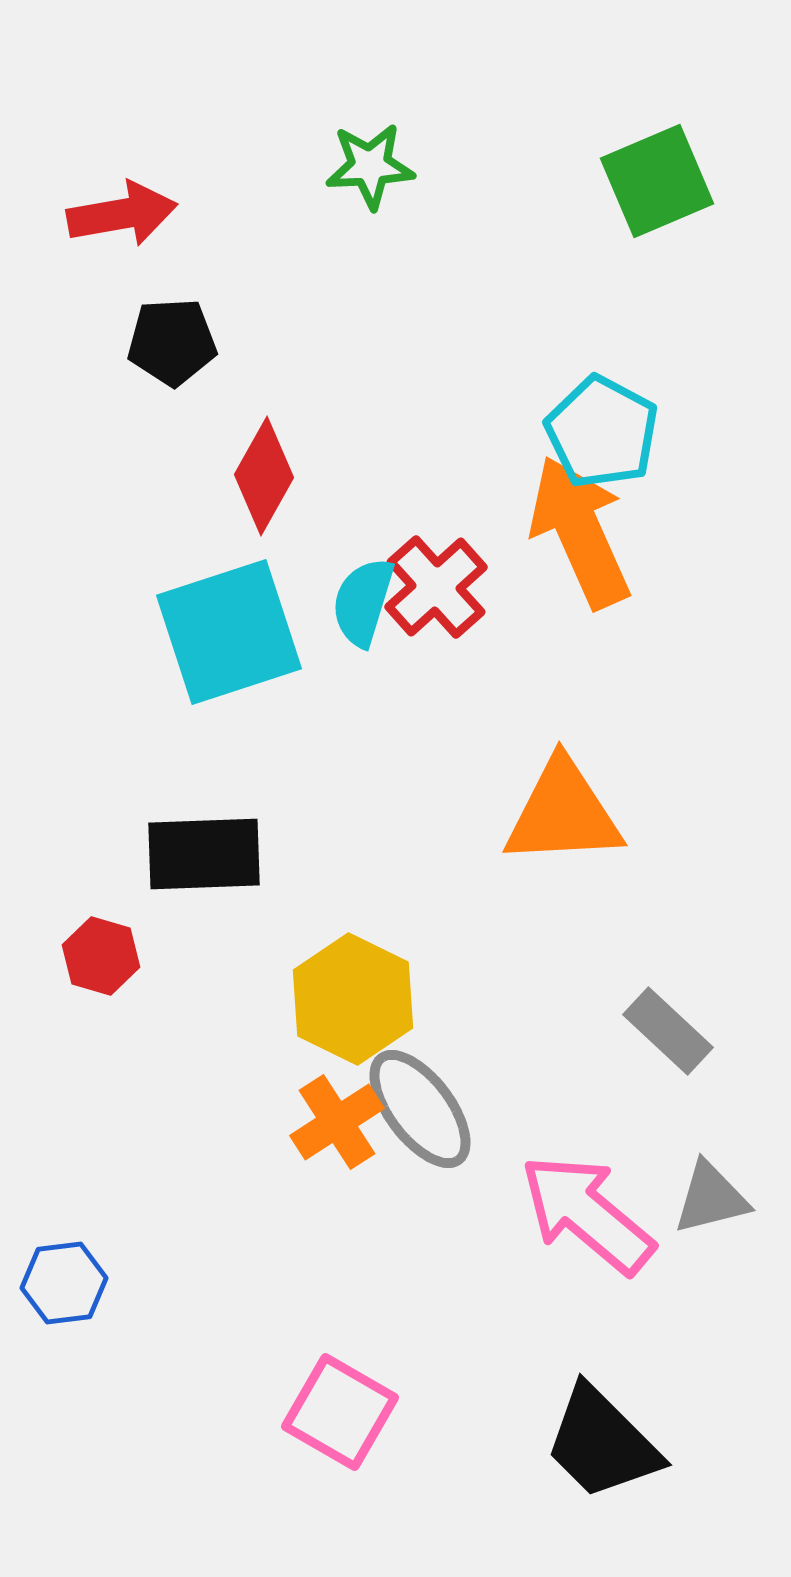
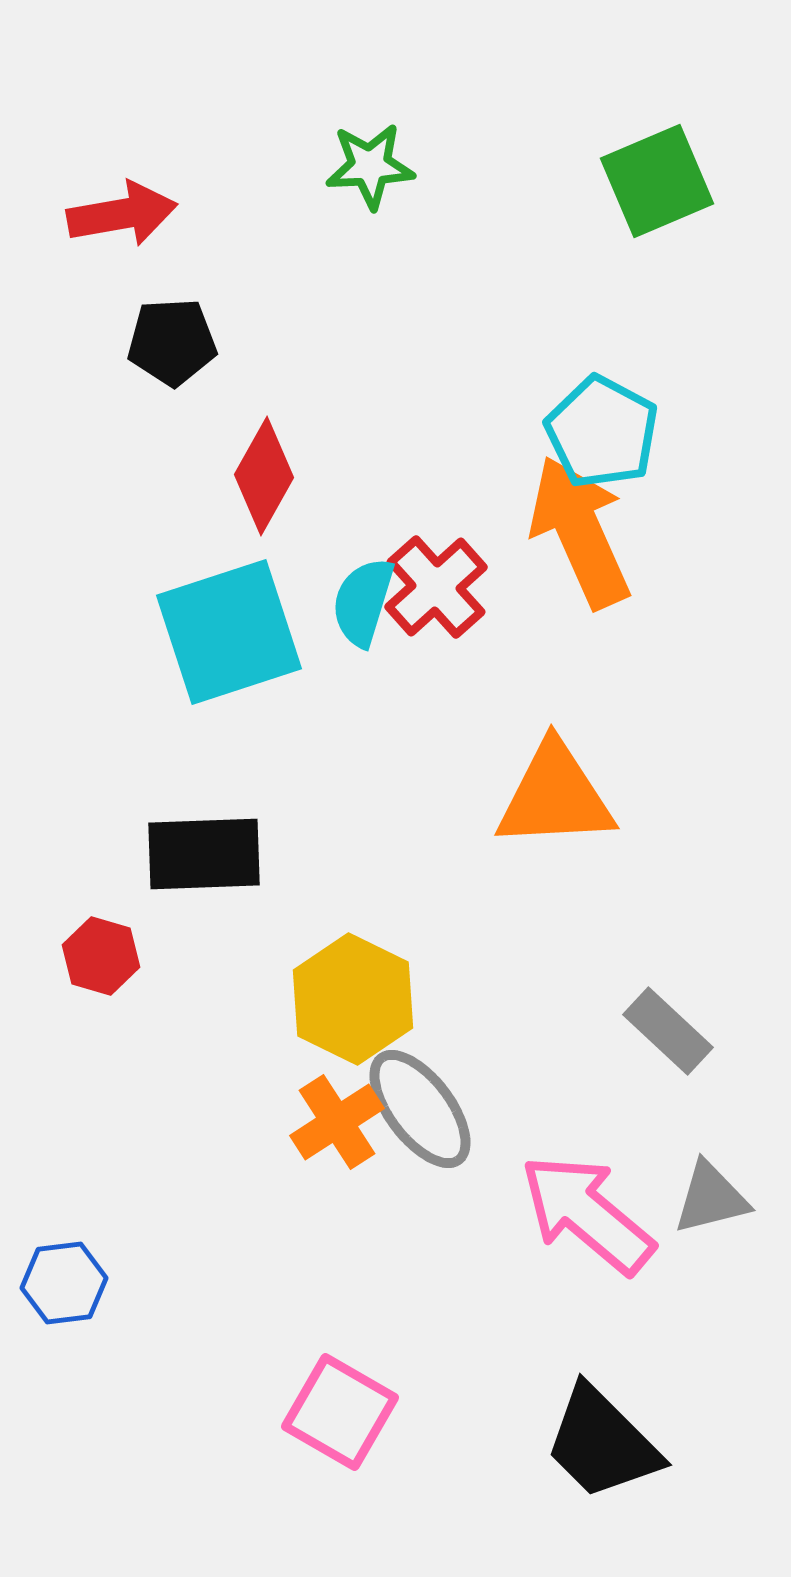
orange triangle: moved 8 px left, 17 px up
